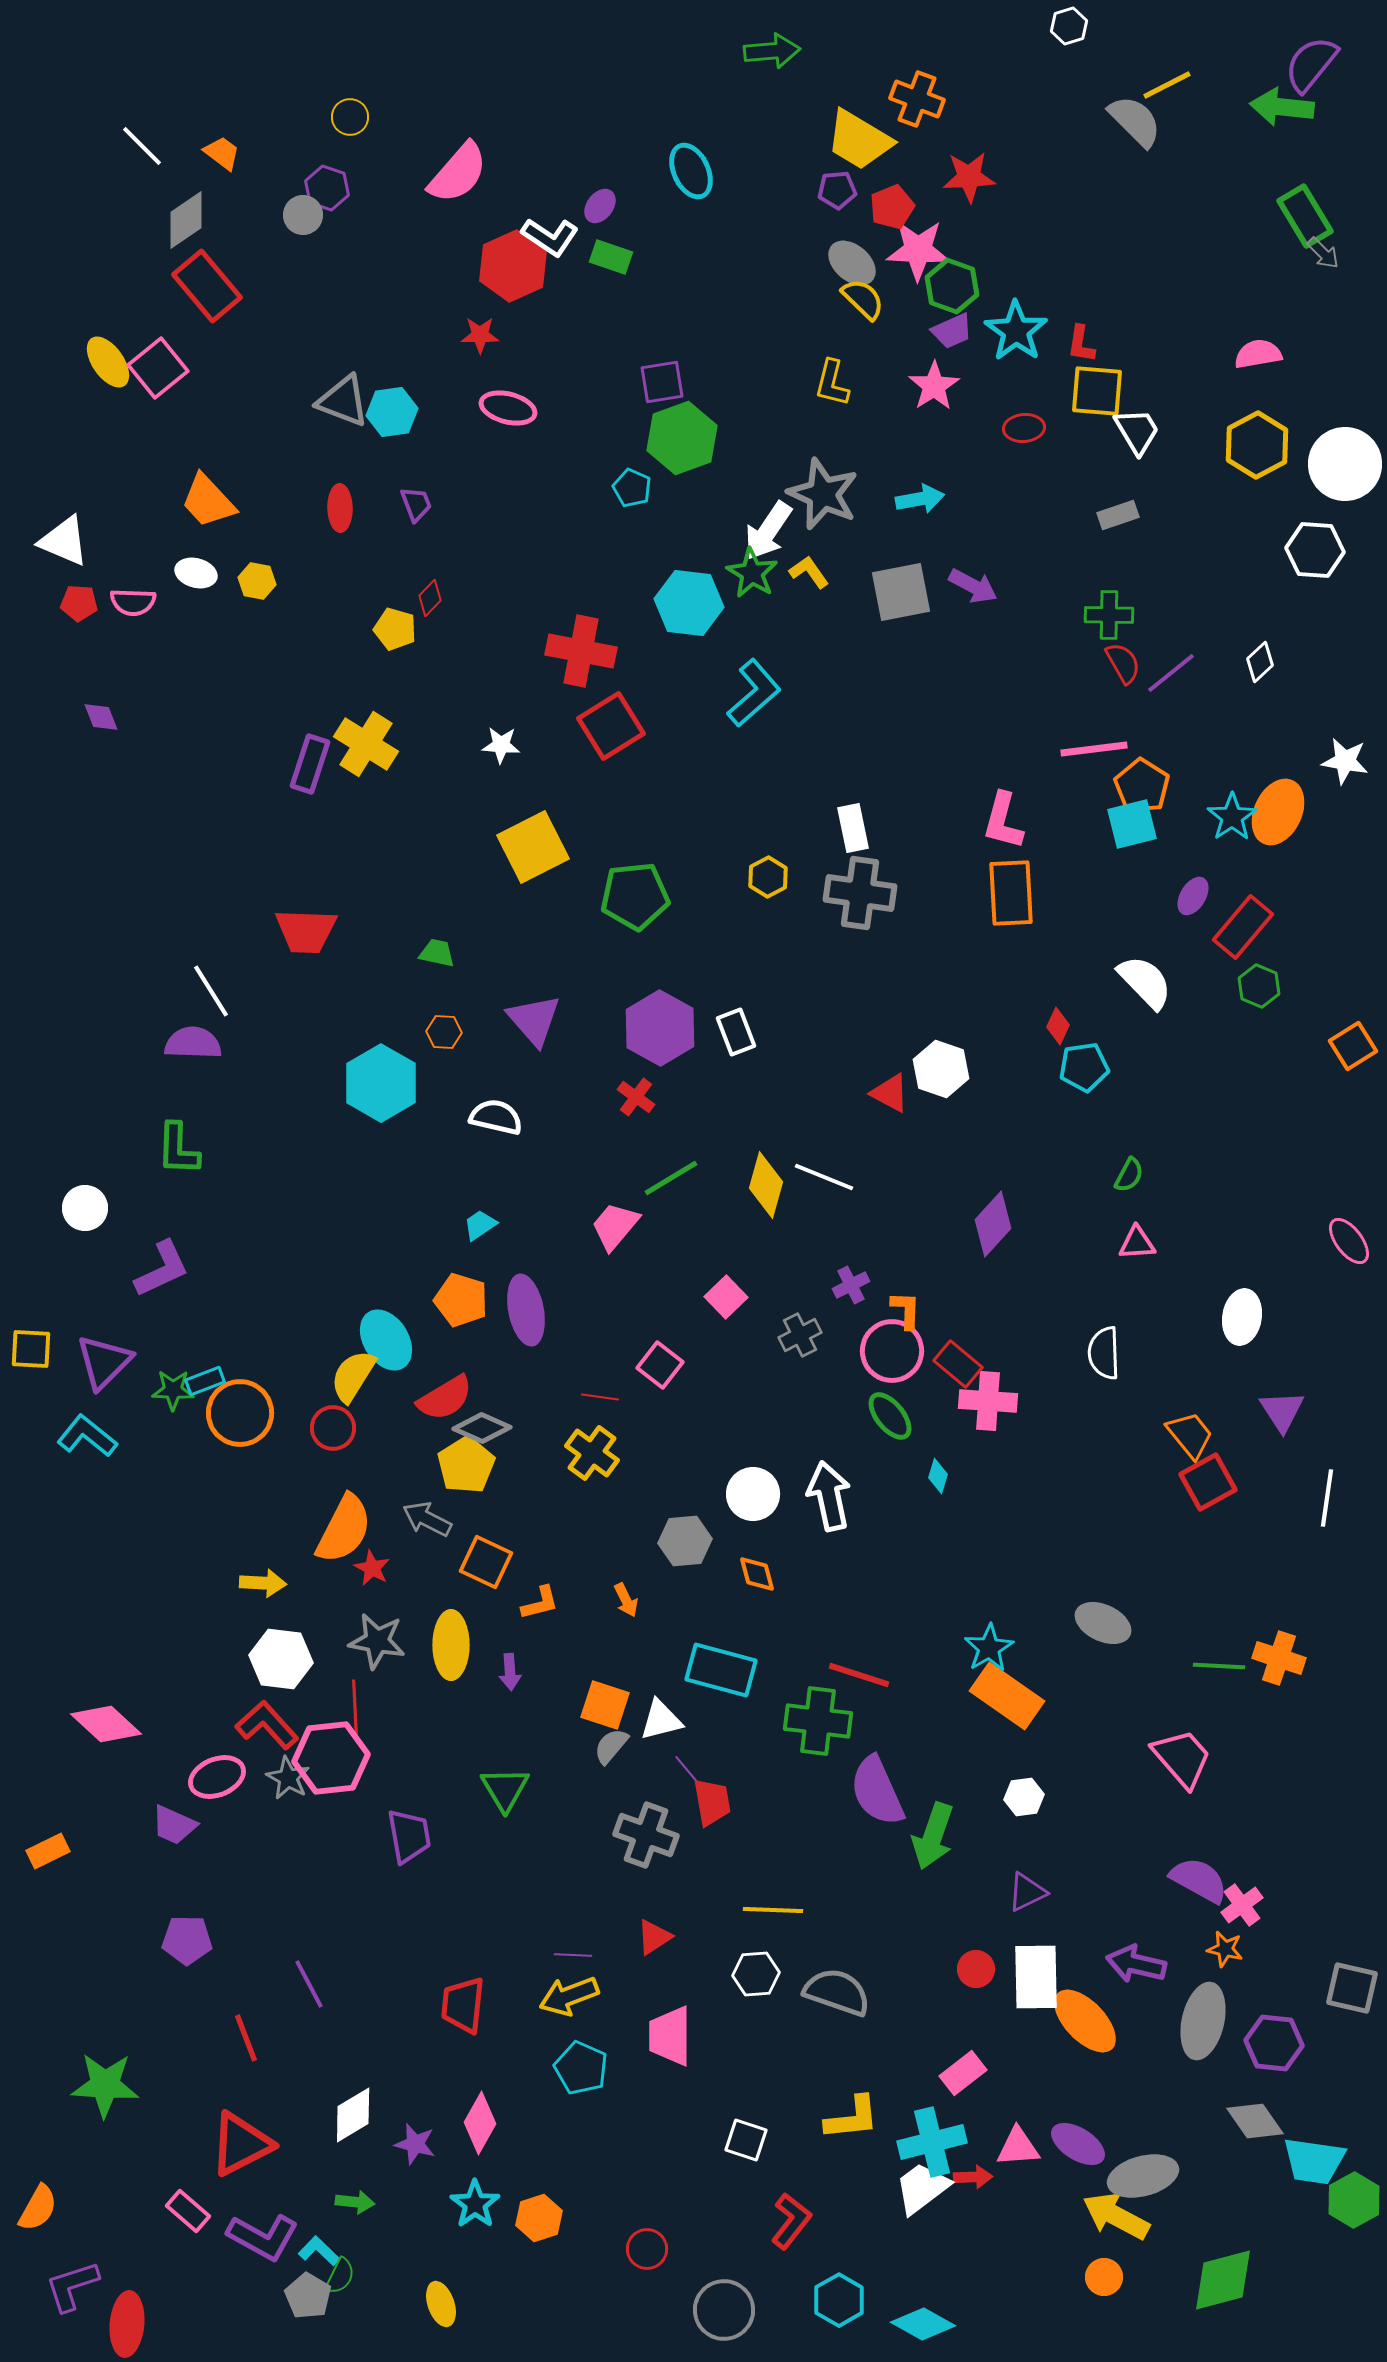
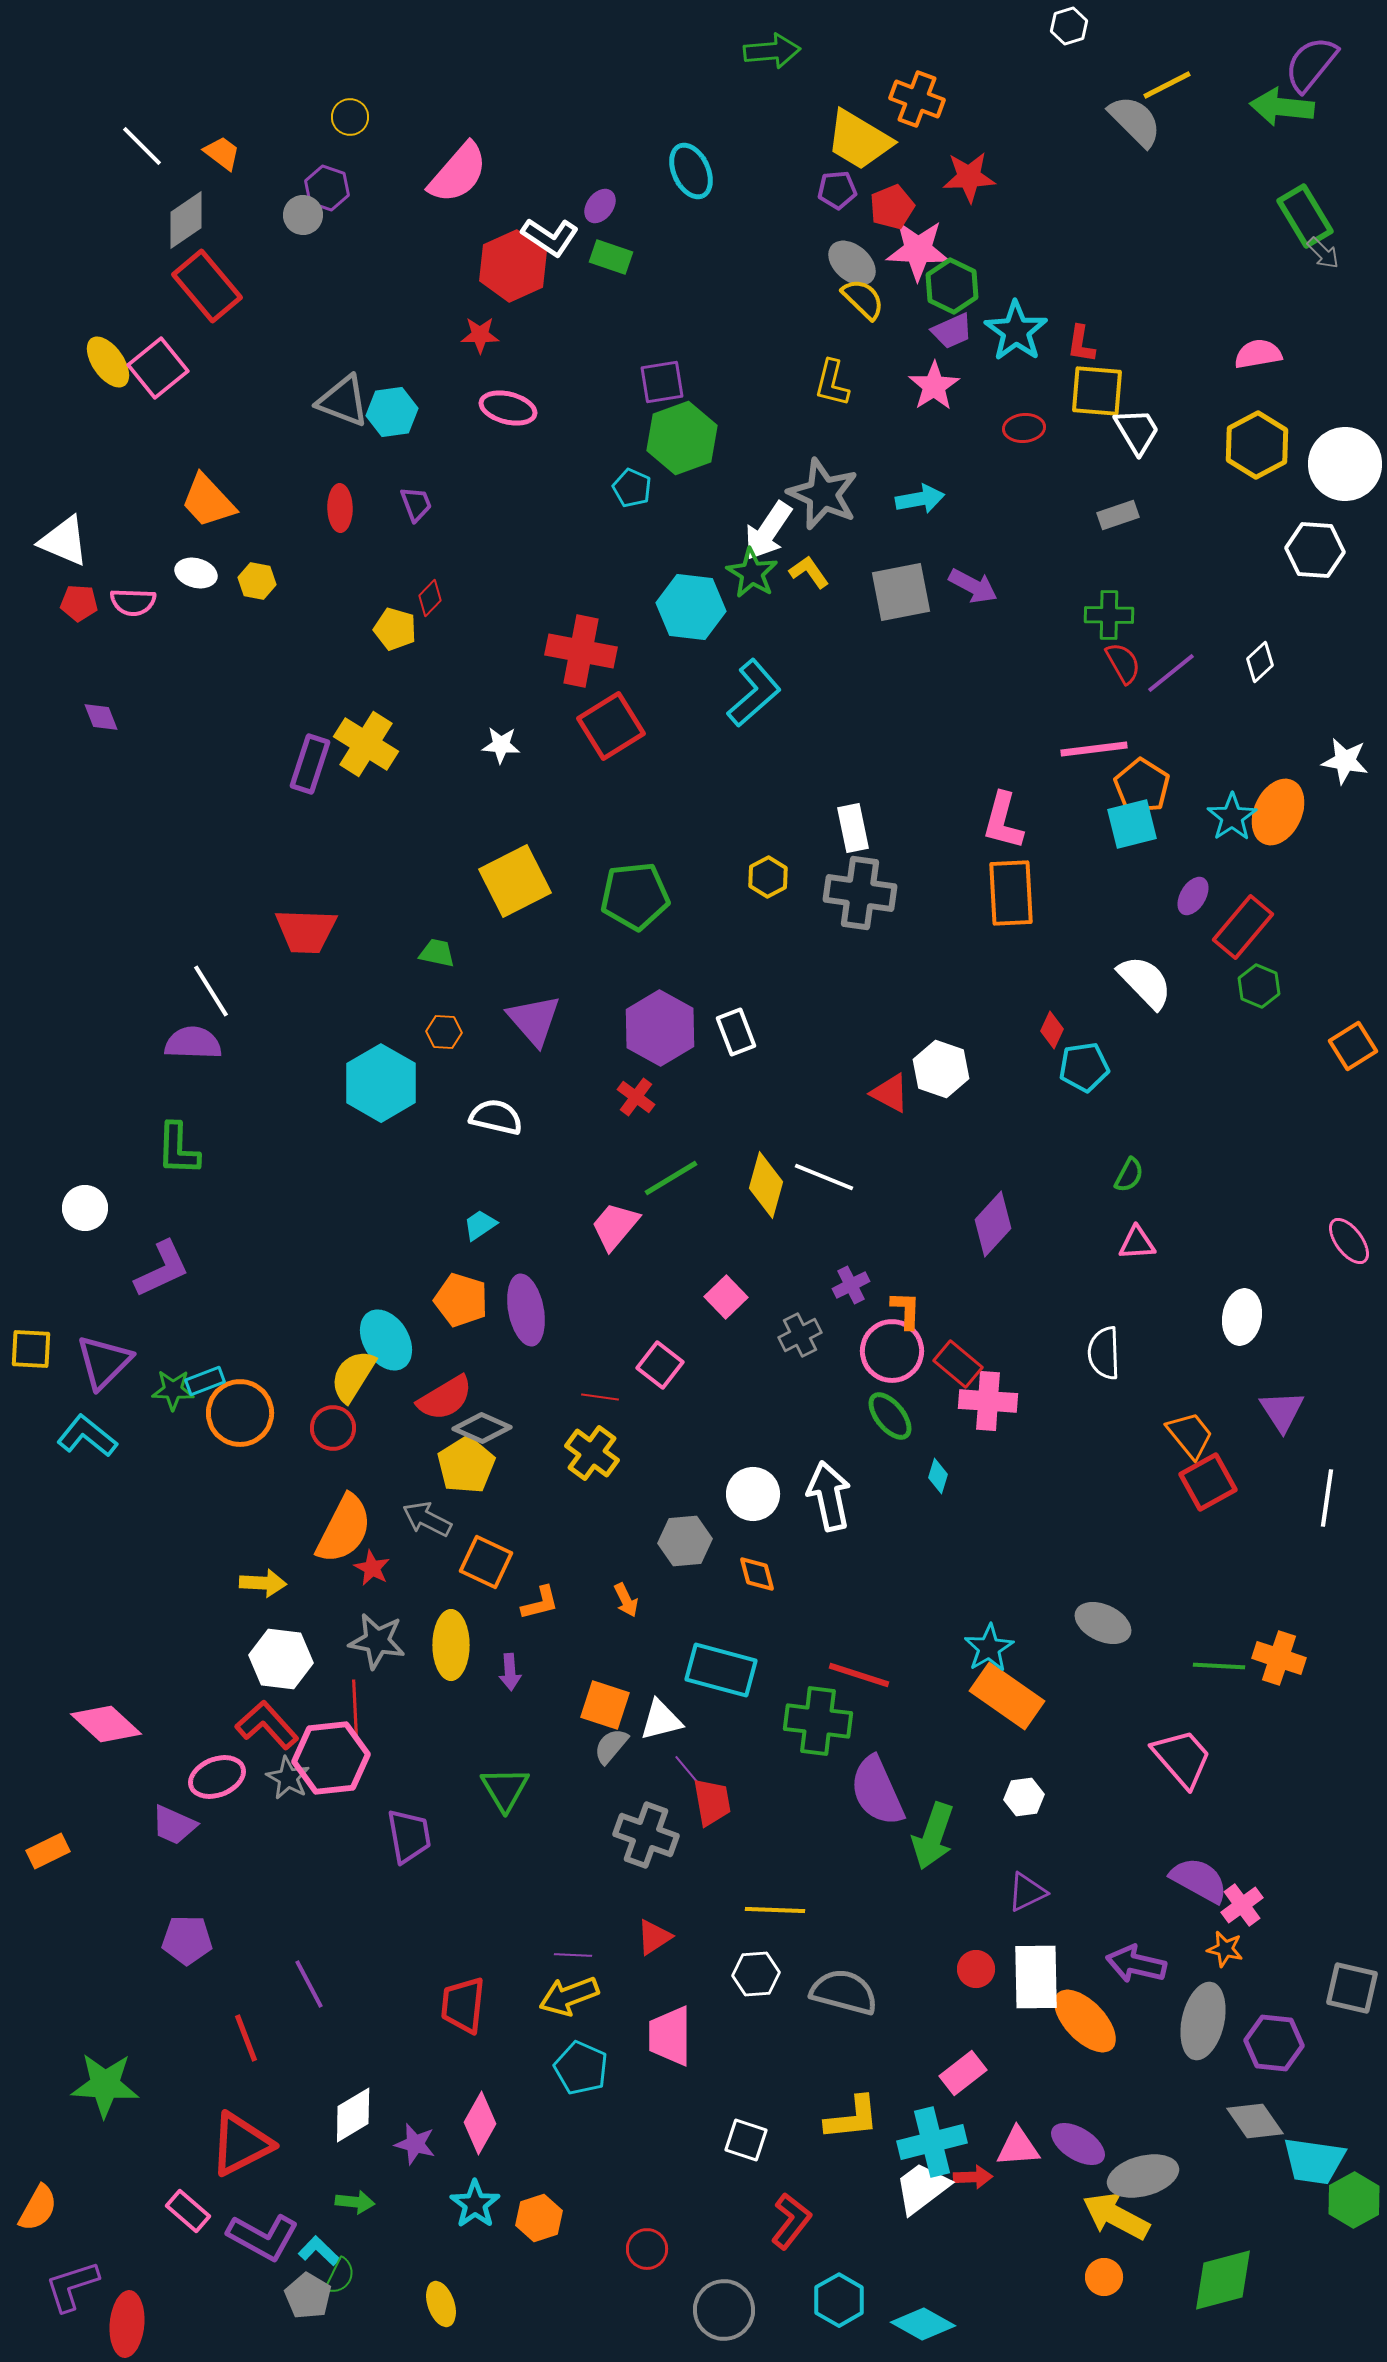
green hexagon at (952, 286): rotated 6 degrees clockwise
cyan hexagon at (689, 603): moved 2 px right, 4 px down
yellow square at (533, 847): moved 18 px left, 34 px down
red diamond at (1058, 1026): moved 6 px left, 4 px down
yellow line at (773, 1910): moved 2 px right
gray semicircle at (837, 1992): moved 7 px right; rotated 4 degrees counterclockwise
